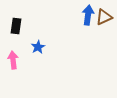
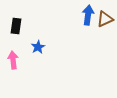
brown triangle: moved 1 px right, 2 px down
